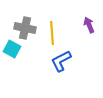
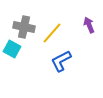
gray cross: moved 1 px left, 1 px up
yellow line: rotated 45 degrees clockwise
